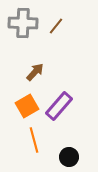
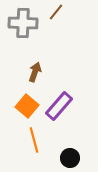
brown line: moved 14 px up
brown arrow: rotated 24 degrees counterclockwise
orange square: rotated 20 degrees counterclockwise
black circle: moved 1 px right, 1 px down
